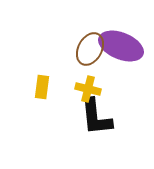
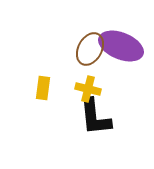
yellow rectangle: moved 1 px right, 1 px down
black L-shape: moved 1 px left
